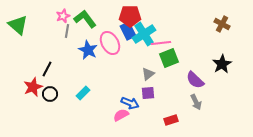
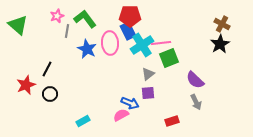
pink star: moved 6 px left
cyan cross: moved 2 px left, 11 px down
pink ellipse: rotated 25 degrees clockwise
blue star: moved 1 px left, 1 px up
black star: moved 2 px left, 20 px up
red star: moved 7 px left, 2 px up
cyan rectangle: moved 28 px down; rotated 16 degrees clockwise
red rectangle: moved 1 px right, 1 px down
